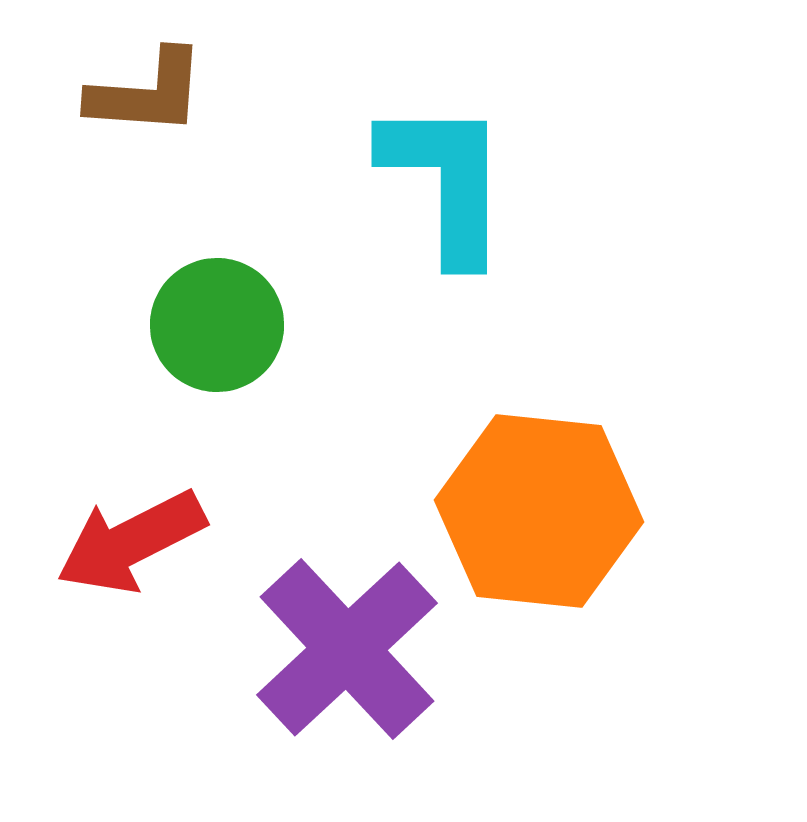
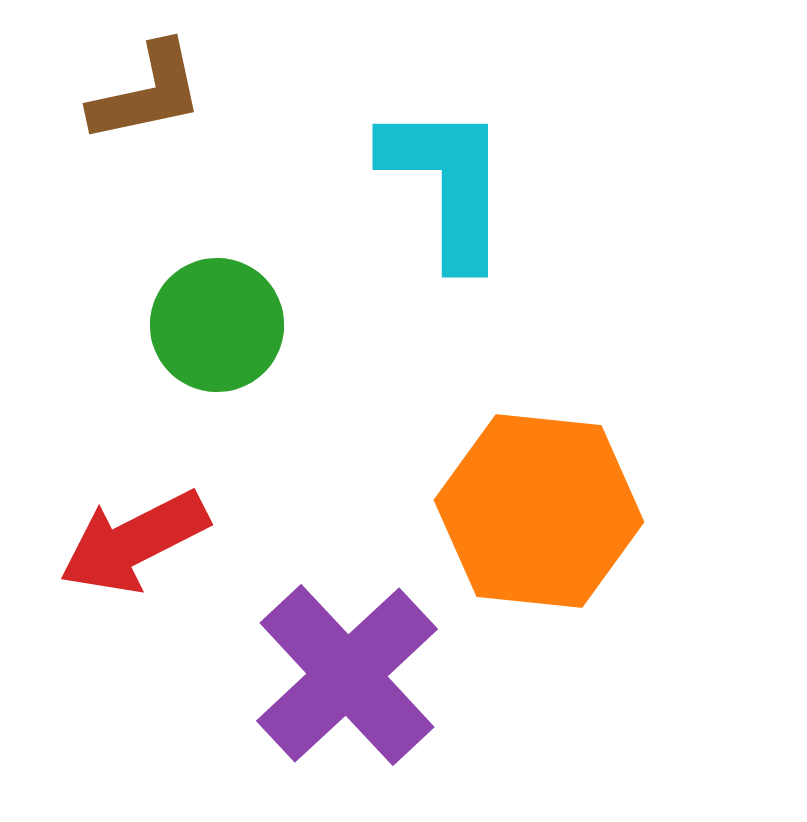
brown L-shape: rotated 16 degrees counterclockwise
cyan L-shape: moved 1 px right, 3 px down
red arrow: moved 3 px right
purple cross: moved 26 px down
